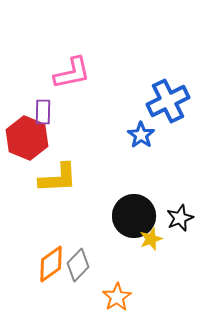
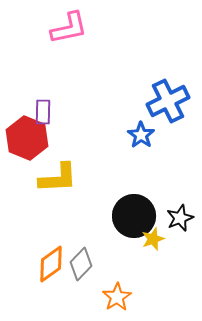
pink L-shape: moved 3 px left, 45 px up
yellow star: moved 2 px right
gray diamond: moved 3 px right, 1 px up
